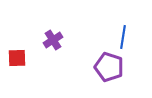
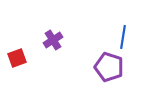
red square: rotated 18 degrees counterclockwise
